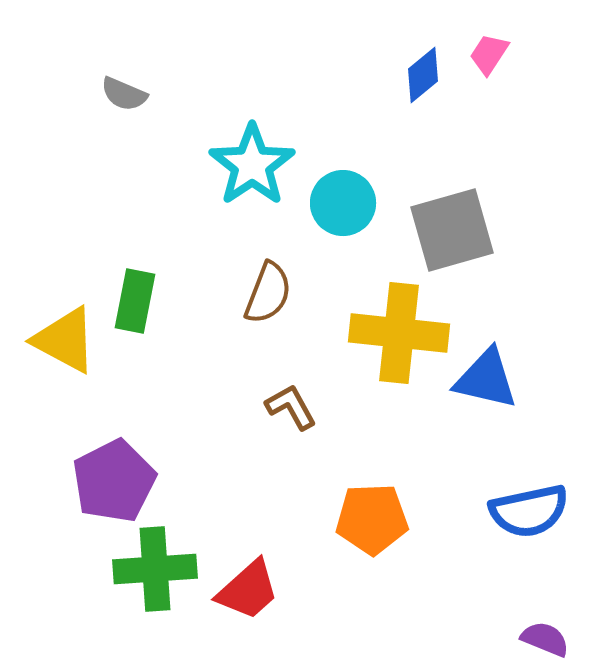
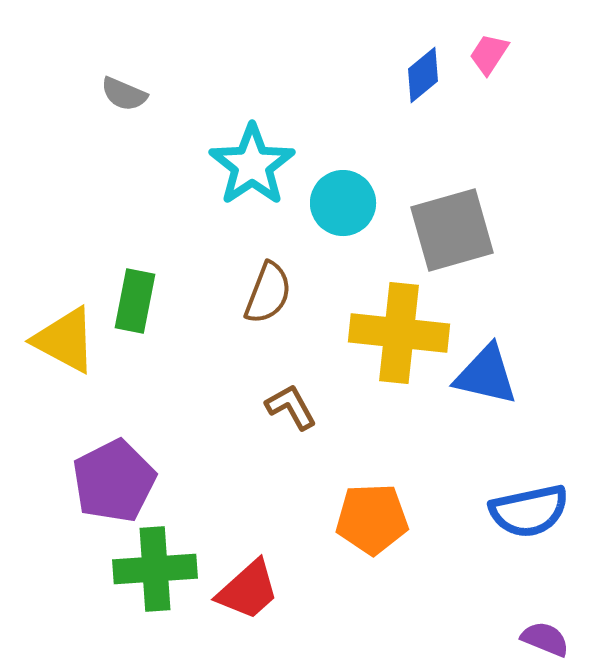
blue triangle: moved 4 px up
